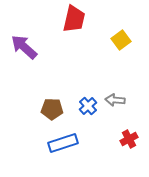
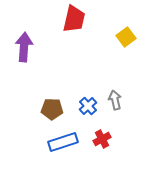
yellow square: moved 5 px right, 3 px up
purple arrow: rotated 52 degrees clockwise
gray arrow: rotated 72 degrees clockwise
red cross: moved 27 px left
blue rectangle: moved 1 px up
